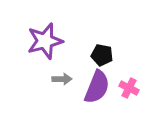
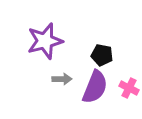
purple semicircle: moved 2 px left
